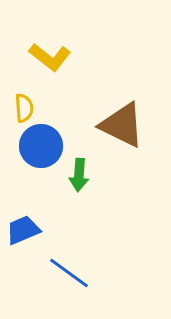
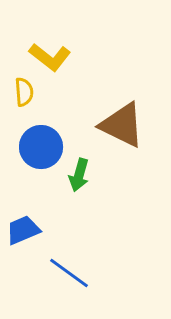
yellow semicircle: moved 16 px up
blue circle: moved 1 px down
green arrow: rotated 12 degrees clockwise
